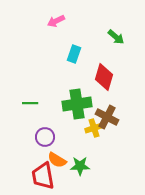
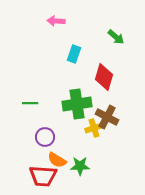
pink arrow: rotated 30 degrees clockwise
red trapezoid: rotated 76 degrees counterclockwise
